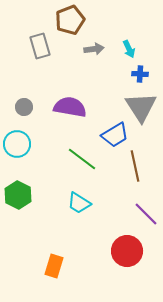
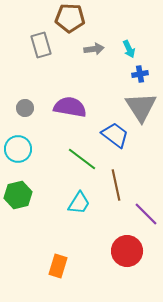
brown pentagon: moved 2 px up; rotated 24 degrees clockwise
gray rectangle: moved 1 px right, 1 px up
blue cross: rotated 14 degrees counterclockwise
gray circle: moved 1 px right, 1 px down
blue trapezoid: rotated 112 degrees counterclockwise
cyan circle: moved 1 px right, 5 px down
brown line: moved 19 px left, 19 px down
green hexagon: rotated 20 degrees clockwise
cyan trapezoid: rotated 90 degrees counterclockwise
orange rectangle: moved 4 px right
